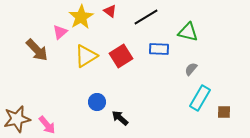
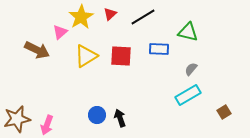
red triangle: moved 3 px down; rotated 40 degrees clockwise
black line: moved 3 px left
brown arrow: rotated 20 degrees counterclockwise
red square: rotated 35 degrees clockwise
cyan rectangle: moved 12 px left, 3 px up; rotated 30 degrees clockwise
blue circle: moved 13 px down
brown square: rotated 32 degrees counterclockwise
black arrow: rotated 30 degrees clockwise
pink arrow: rotated 60 degrees clockwise
